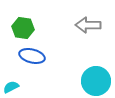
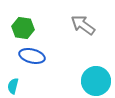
gray arrow: moved 5 px left; rotated 35 degrees clockwise
cyan semicircle: moved 2 px right, 1 px up; rotated 49 degrees counterclockwise
